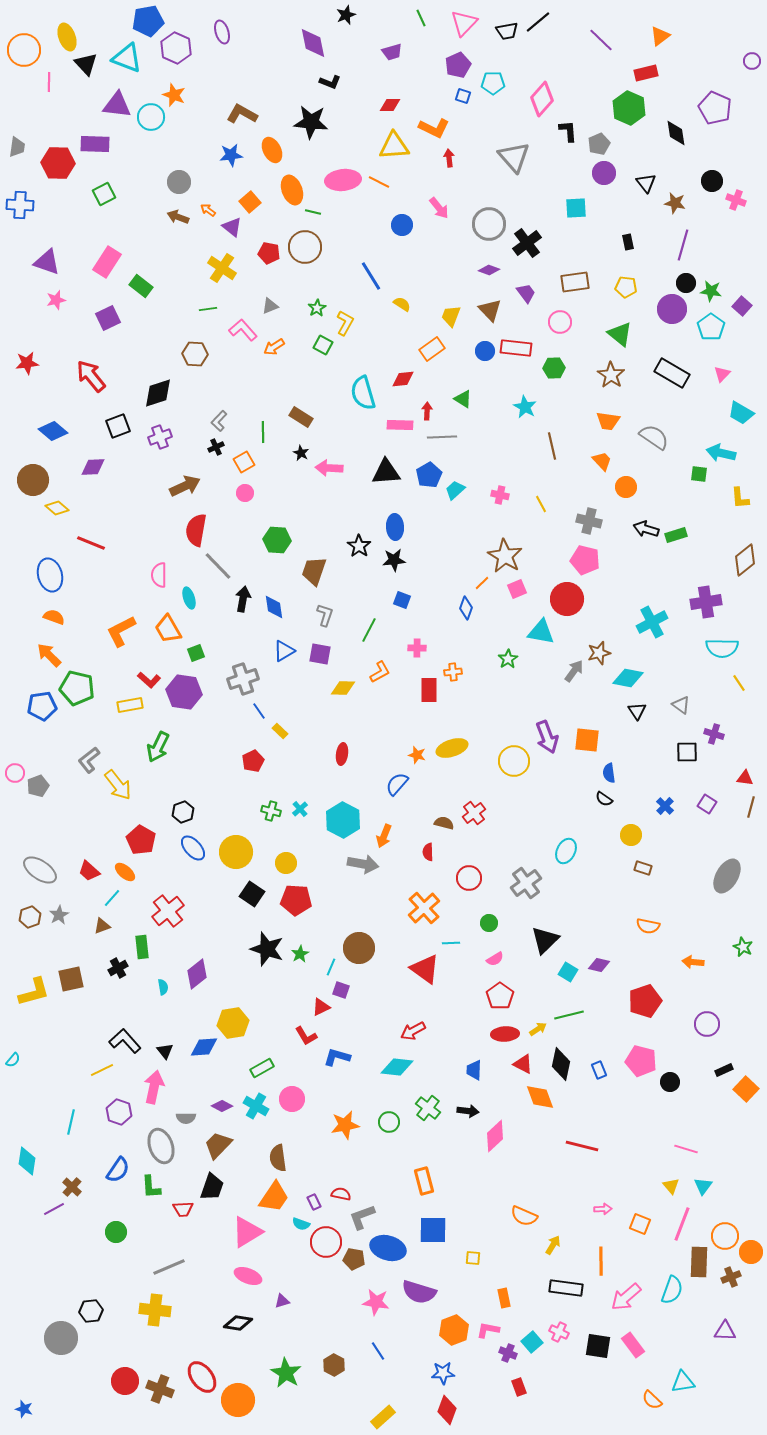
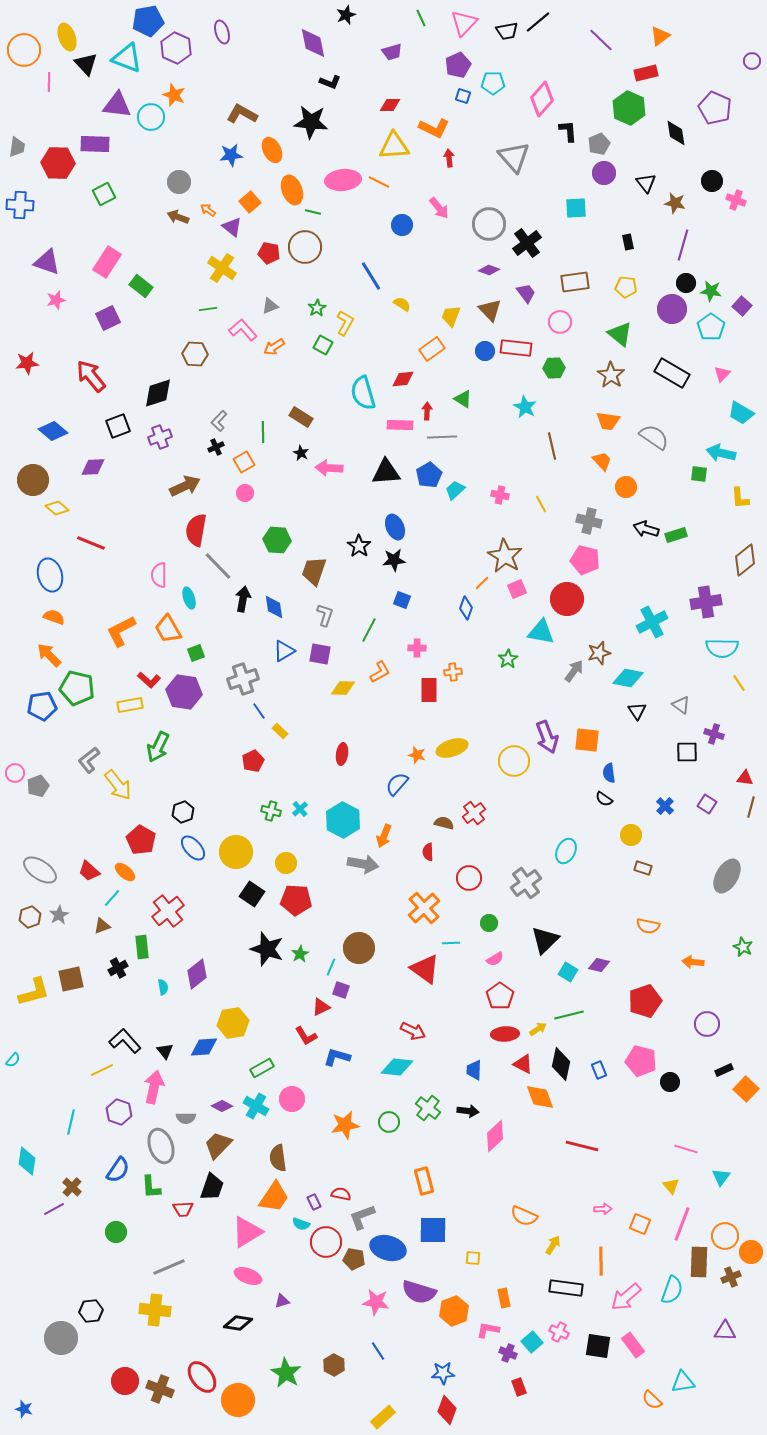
blue ellipse at (395, 527): rotated 20 degrees counterclockwise
red arrow at (413, 1031): rotated 125 degrees counterclockwise
cyan triangle at (703, 1186): moved 18 px right, 9 px up
orange hexagon at (454, 1330): moved 19 px up
